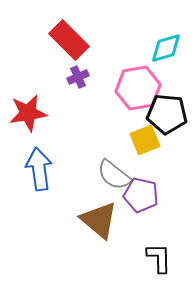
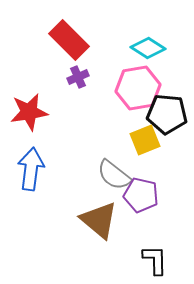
cyan diamond: moved 18 px left; rotated 48 degrees clockwise
red star: moved 1 px right, 1 px up
blue arrow: moved 8 px left; rotated 15 degrees clockwise
black L-shape: moved 4 px left, 2 px down
